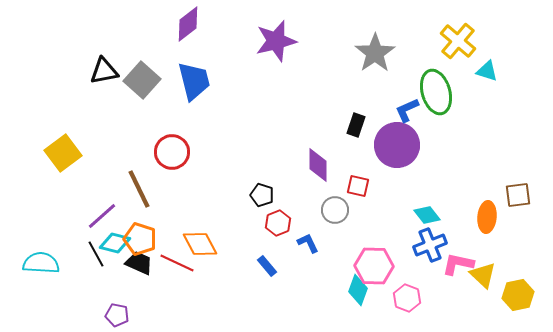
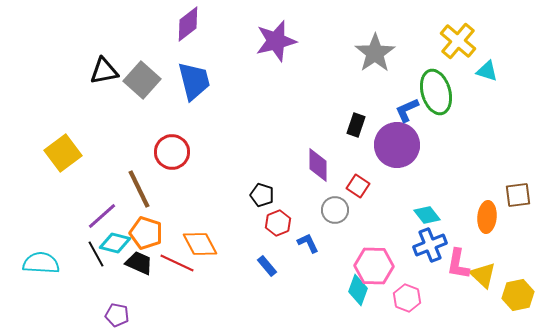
red square at (358, 186): rotated 20 degrees clockwise
orange pentagon at (140, 239): moved 6 px right, 6 px up
pink L-shape at (458, 264): rotated 92 degrees counterclockwise
